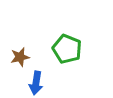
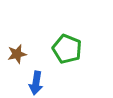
brown star: moved 3 px left, 3 px up
